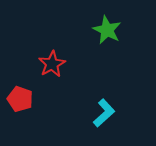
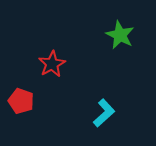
green star: moved 13 px right, 5 px down
red pentagon: moved 1 px right, 2 px down
